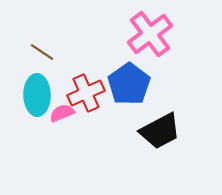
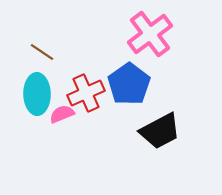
cyan ellipse: moved 1 px up
pink semicircle: moved 1 px down
